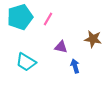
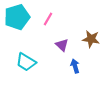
cyan pentagon: moved 3 px left
brown star: moved 2 px left
purple triangle: moved 1 px right, 2 px up; rotated 32 degrees clockwise
